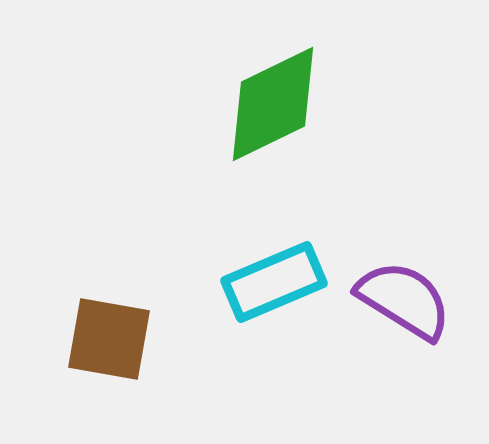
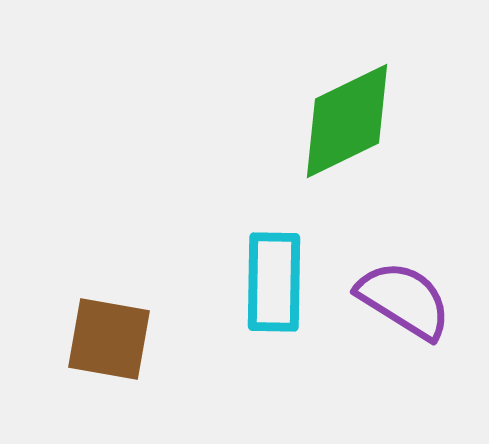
green diamond: moved 74 px right, 17 px down
cyan rectangle: rotated 66 degrees counterclockwise
